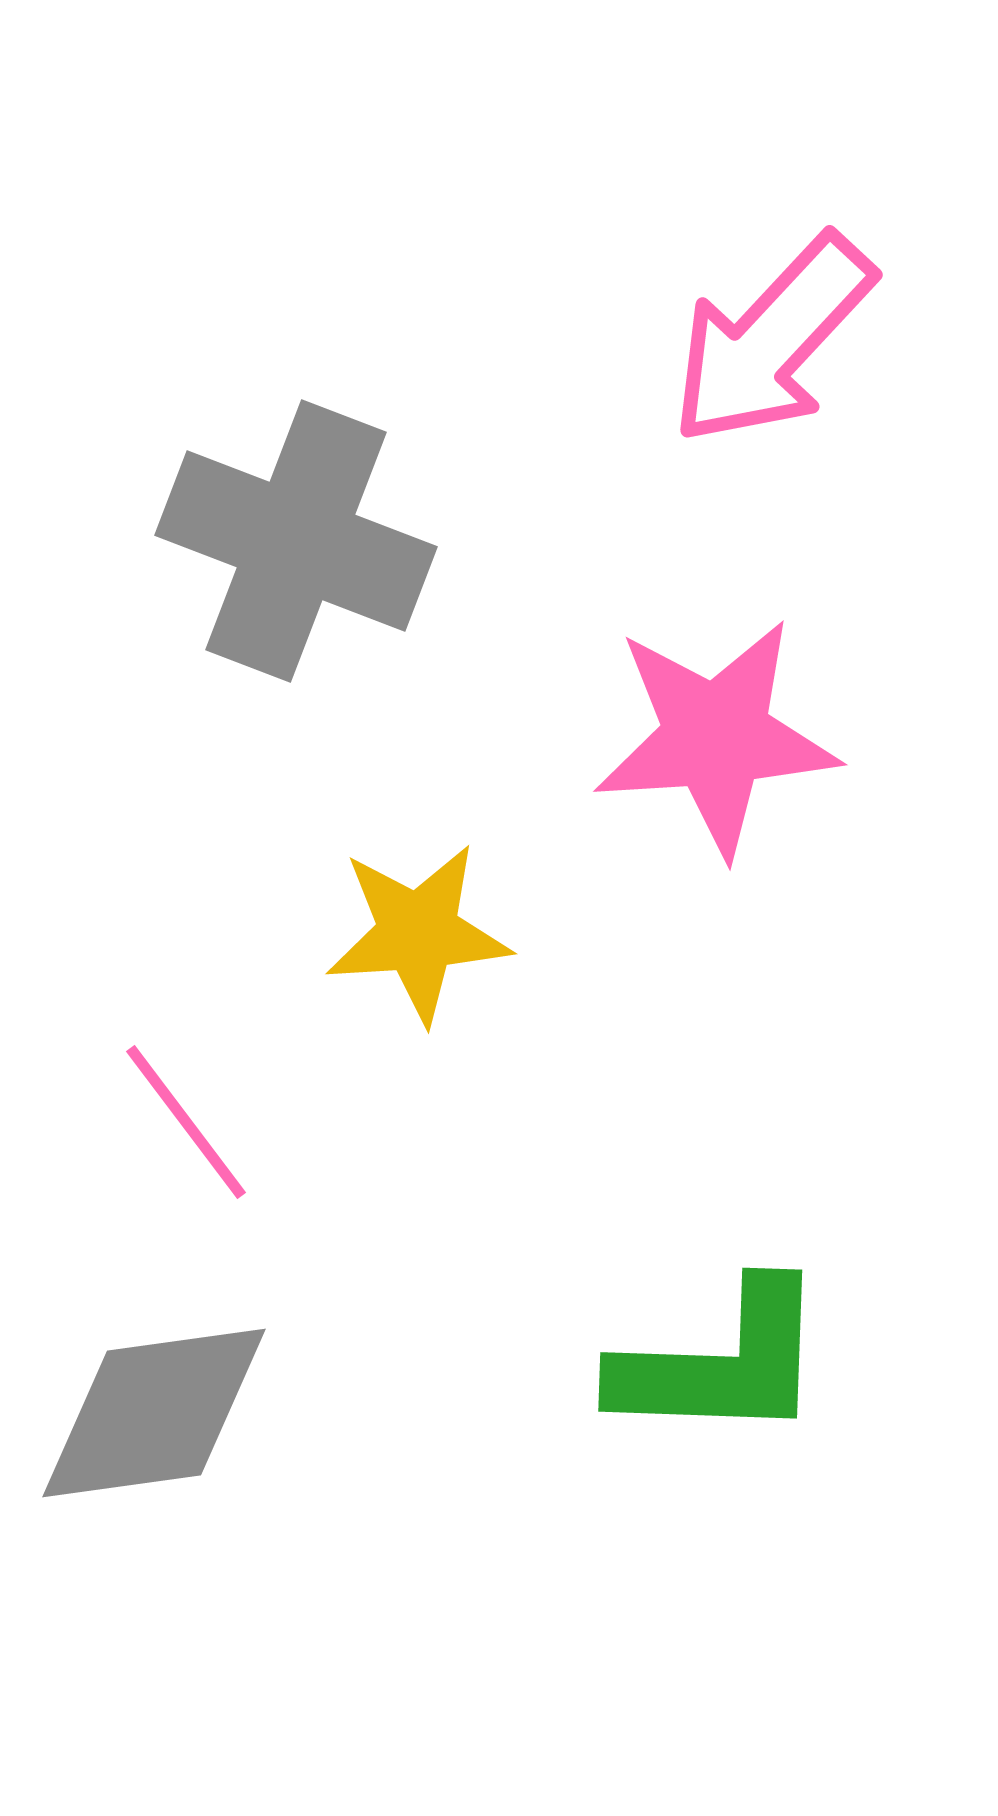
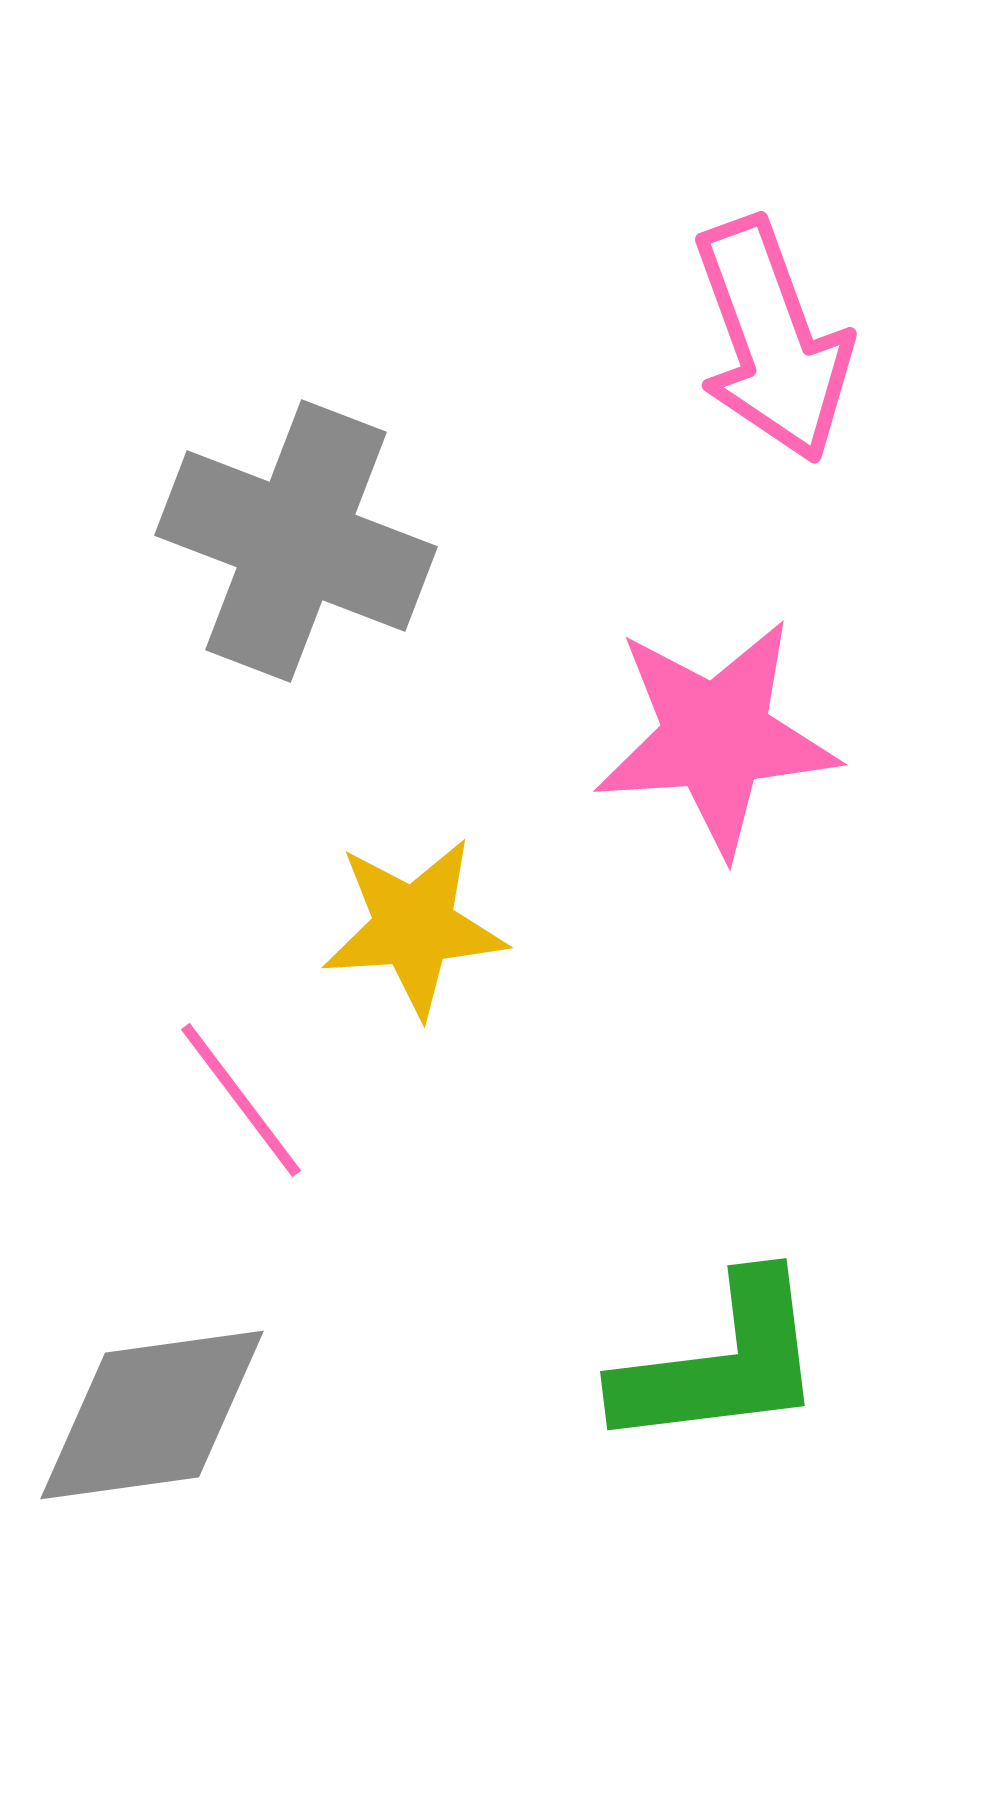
pink arrow: rotated 63 degrees counterclockwise
yellow star: moved 4 px left, 6 px up
pink line: moved 55 px right, 22 px up
green L-shape: rotated 9 degrees counterclockwise
gray diamond: moved 2 px left, 2 px down
